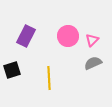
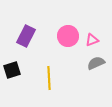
pink triangle: rotated 24 degrees clockwise
gray semicircle: moved 3 px right
